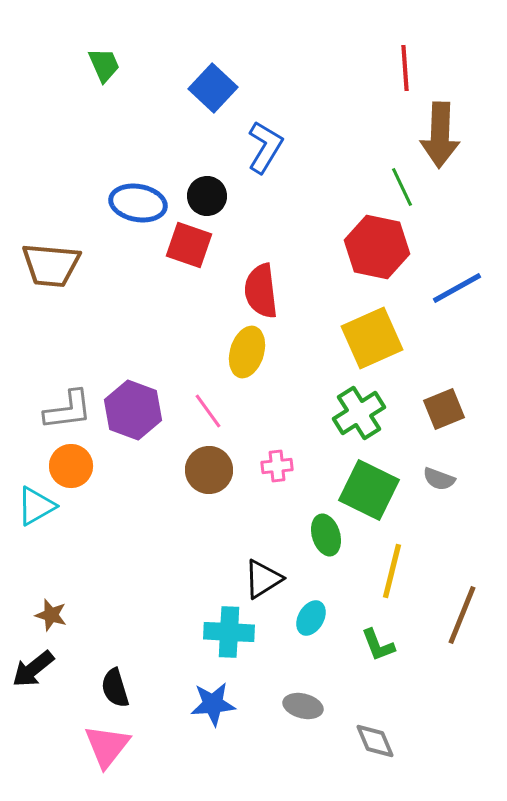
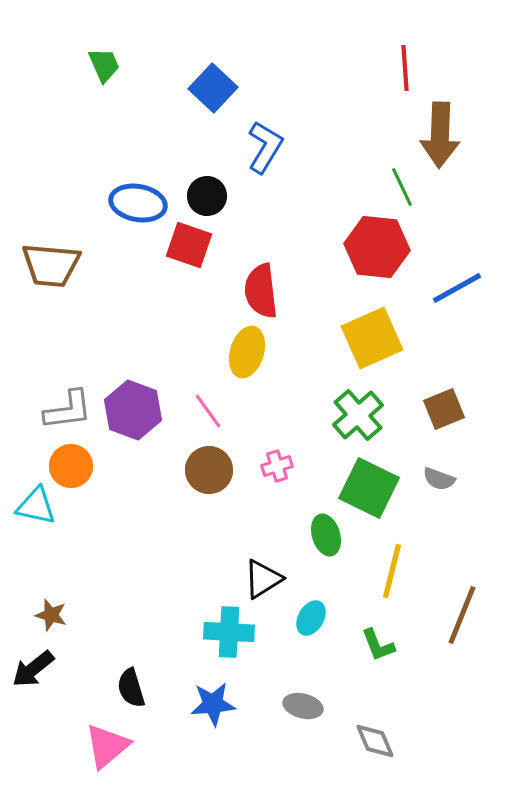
red hexagon: rotated 6 degrees counterclockwise
green cross: moved 1 px left, 2 px down; rotated 9 degrees counterclockwise
pink cross: rotated 12 degrees counterclockwise
green square: moved 2 px up
cyan triangle: rotated 42 degrees clockwise
black semicircle: moved 16 px right
pink triangle: rotated 12 degrees clockwise
